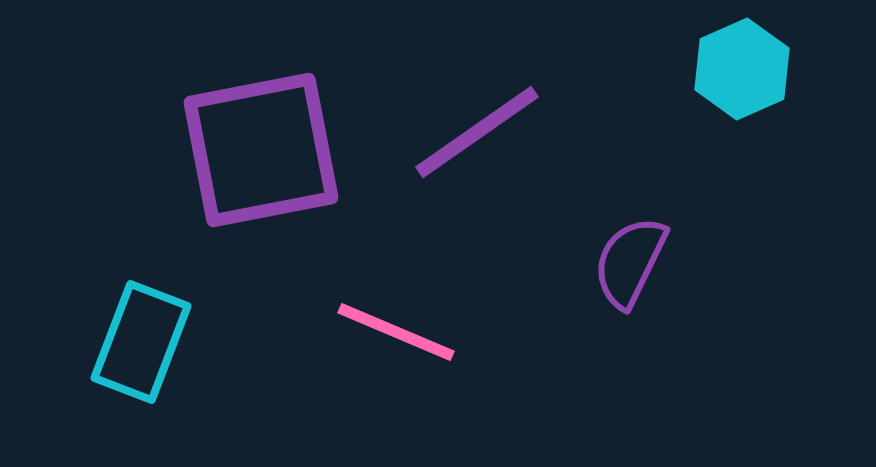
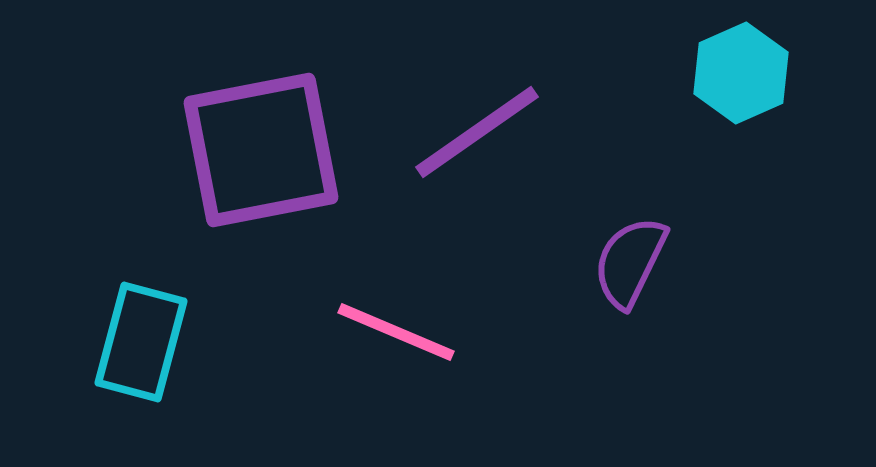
cyan hexagon: moved 1 px left, 4 px down
cyan rectangle: rotated 6 degrees counterclockwise
